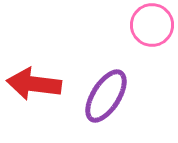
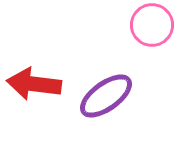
purple ellipse: rotated 22 degrees clockwise
